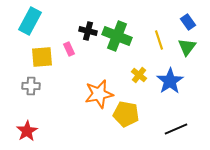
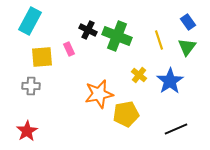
black cross: moved 1 px up; rotated 12 degrees clockwise
yellow pentagon: rotated 20 degrees counterclockwise
